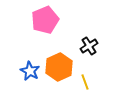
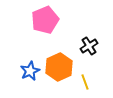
blue star: rotated 18 degrees clockwise
